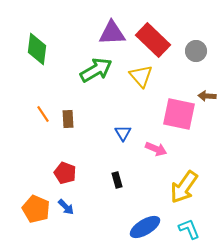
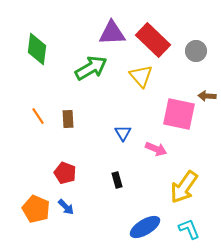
green arrow: moved 5 px left, 2 px up
orange line: moved 5 px left, 2 px down
